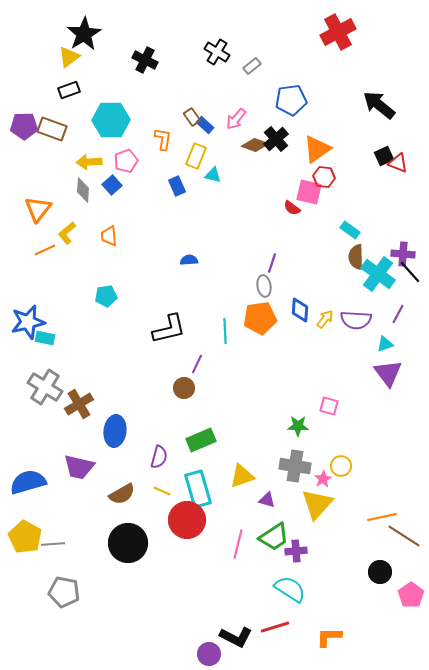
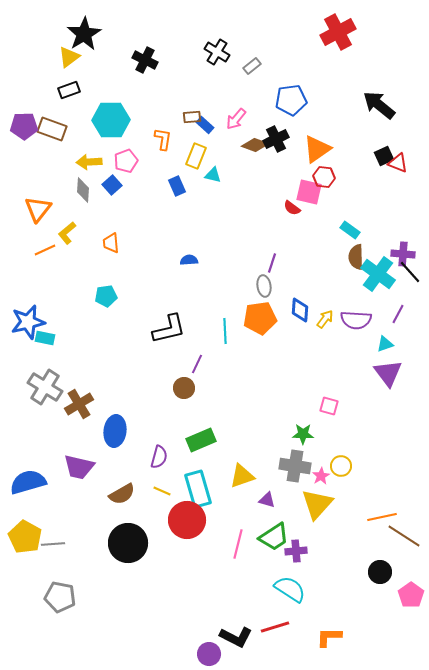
brown rectangle at (192, 117): rotated 60 degrees counterclockwise
black cross at (276, 139): rotated 15 degrees clockwise
orange trapezoid at (109, 236): moved 2 px right, 7 px down
green star at (298, 426): moved 5 px right, 8 px down
pink star at (323, 479): moved 2 px left, 3 px up
gray pentagon at (64, 592): moved 4 px left, 5 px down
